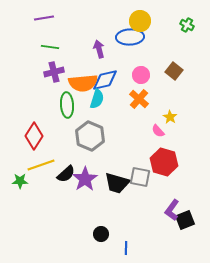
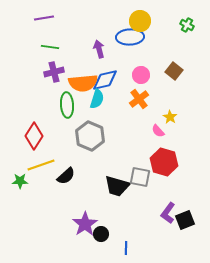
orange cross: rotated 12 degrees clockwise
black semicircle: moved 2 px down
purple star: moved 45 px down
black trapezoid: moved 3 px down
purple L-shape: moved 4 px left, 3 px down
